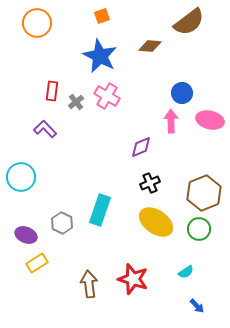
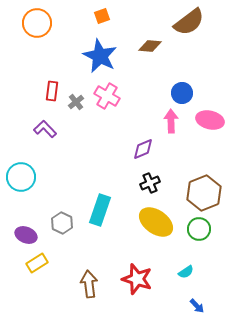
purple diamond: moved 2 px right, 2 px down
red star: moved 4 px right
